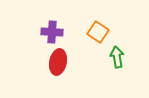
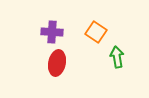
orange square: moved 2 px left
red ellipse: moved 1 px left, 1 px down
